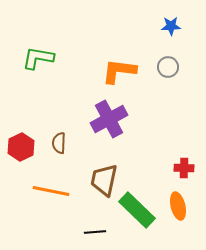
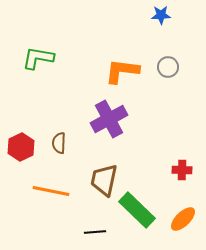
blue star: moved 10 px left, 11 px up
orange L-shape: moved 3 px right
red cross: moved 2 px left, 2 px down
orange ellipse: moved 5 px right, 13 px down; rotated 60 degrees clockwise
